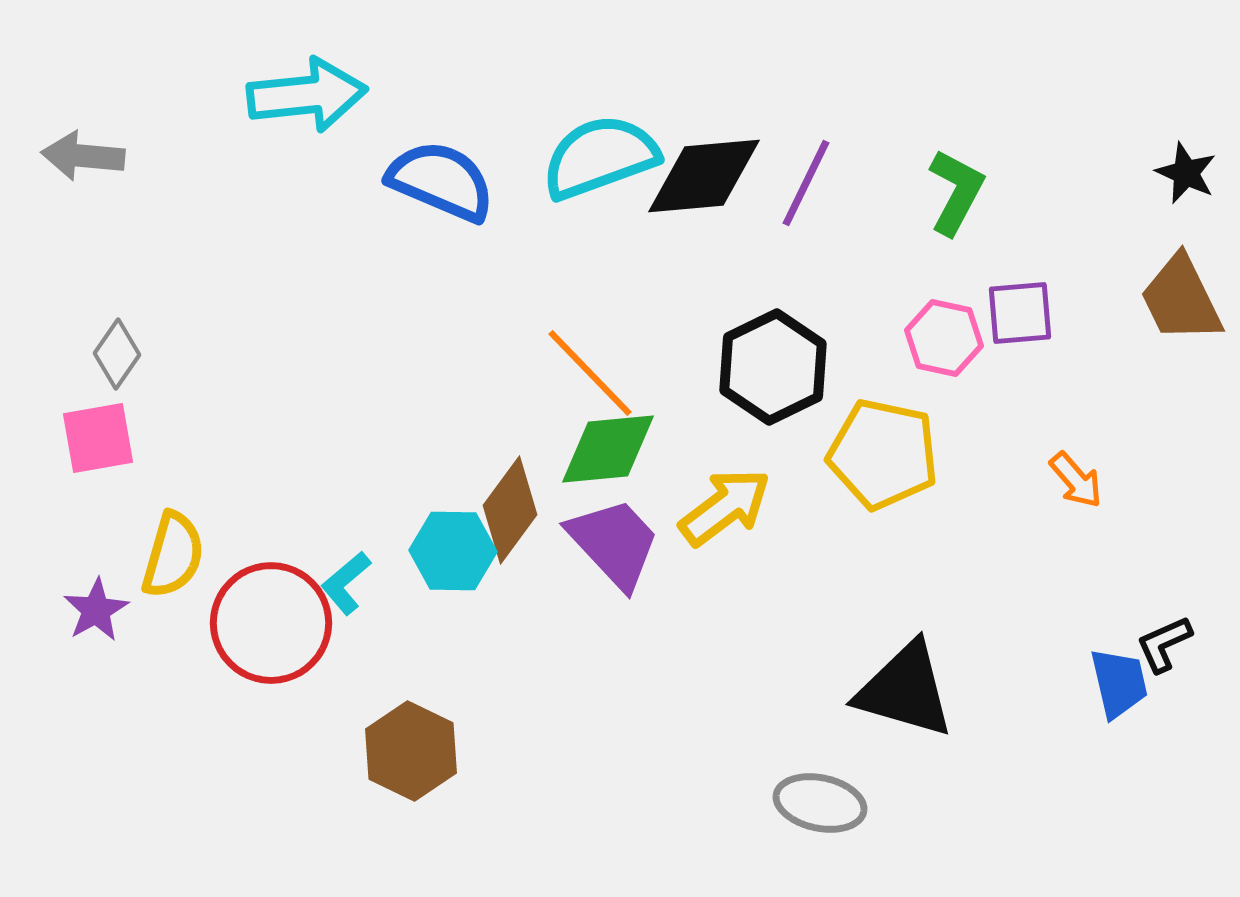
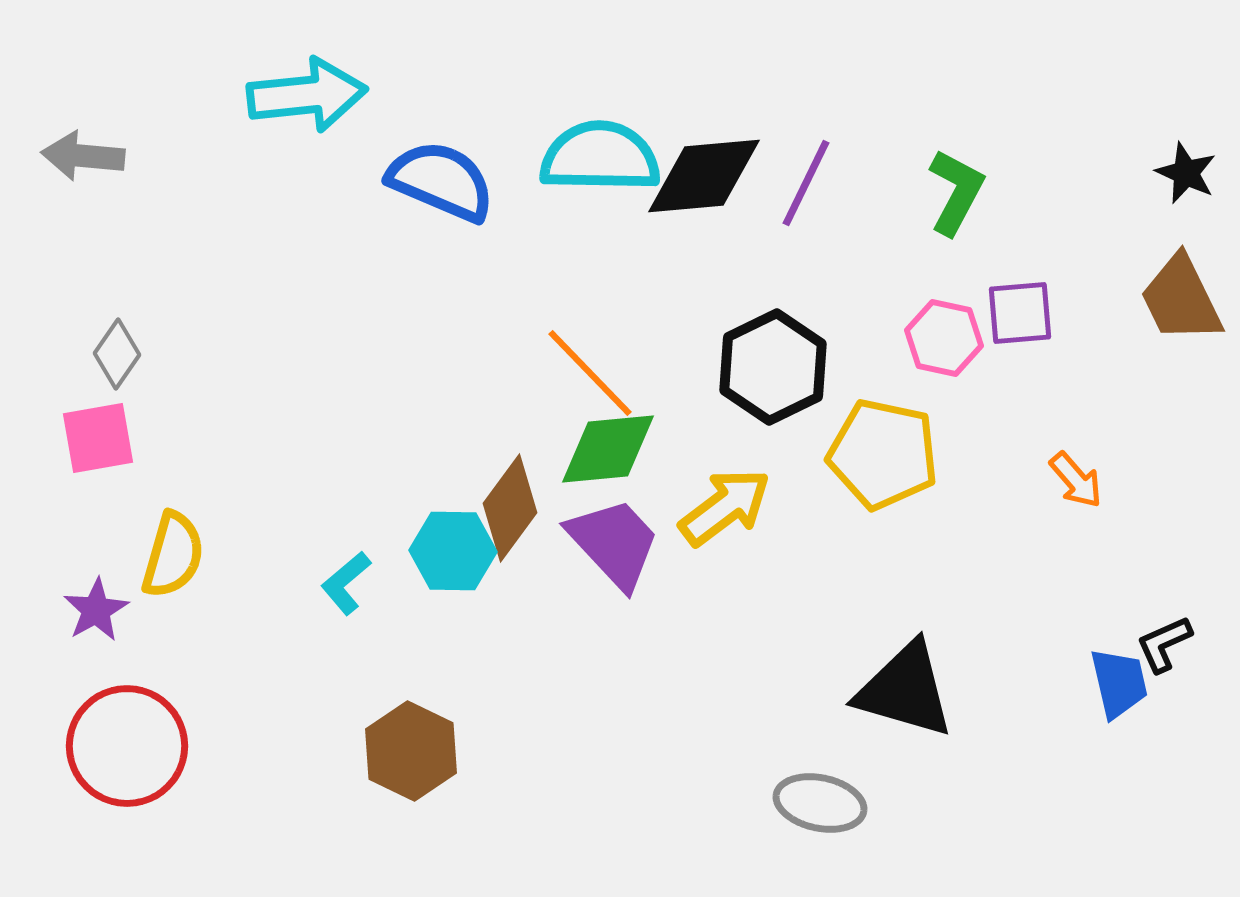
cyan semicircle: rotated 21 degrees clockwise
brown diamond: moved 2 px up
red circle: moved 144 px left, 123 px down
